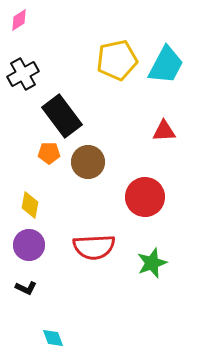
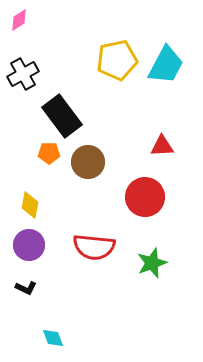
red triangle: moved 2 px left, 15 px down
red semicircle: rotated 9 degrees clockwise
